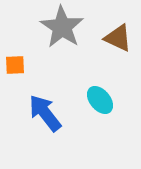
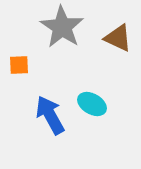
orange square: moved 4 px right
cyan ellipse: moved 8 px left, 4 px down; rotated 20 degrees counterclockwise
blue arrow: moved 5 px right, 2 px down; rotated 9 degrees clockwise
